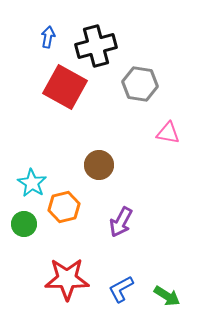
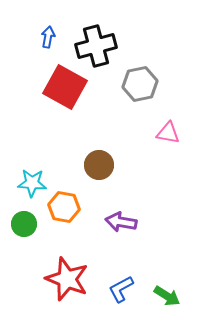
gray hexagon: rotated 20 degrees counterclockwise
cyan star: rotated 28 degrees counterclockwise
orange hexagon: rotated 24 degrees clockwise
purple arrow: rotated 72 degrees clockwise
red star: rotated 21 degrees clockwise
